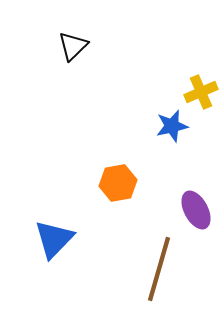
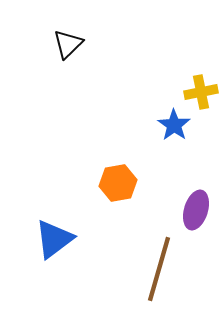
black triangle: moved 5 px left, 2 px up
yellow cross: rotated 12 degrees clockwise
blue star: moved 2 px right, 1 px up; rotated 24 degrees counterclockwise
purple ellipse: rotated 45 degrees clockwise
blue triangle: rotated 9 degrees clockwise
